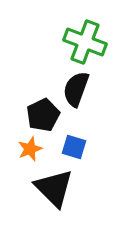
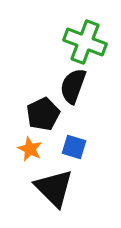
black semicircle: moved 3 px left, 3 px up
black pentagon: moved 1 px up
orange star: rotated 25 degrees counterclockwise
